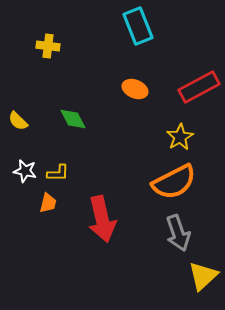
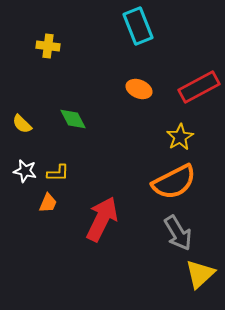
orange ellipse: moved 4 px right
yellow semicircle: moved 4 px right, 3 px down
orange trapezoid: rotated 10 degrees clockwise
red arrow: rotated 141 degrees counterclockwise
gray arrow: rotated 12 degrees counterclockwise
yellow triangle: moved 3 px left, 2 px up
